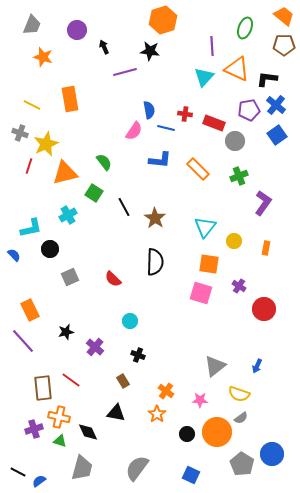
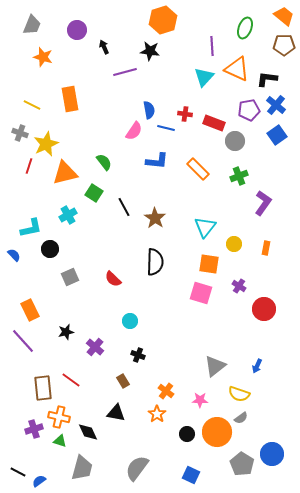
blue L-shape at (160, 160): moved 3 px left, 1 px down
yellow circle at (234, 241): moved 3 px down
